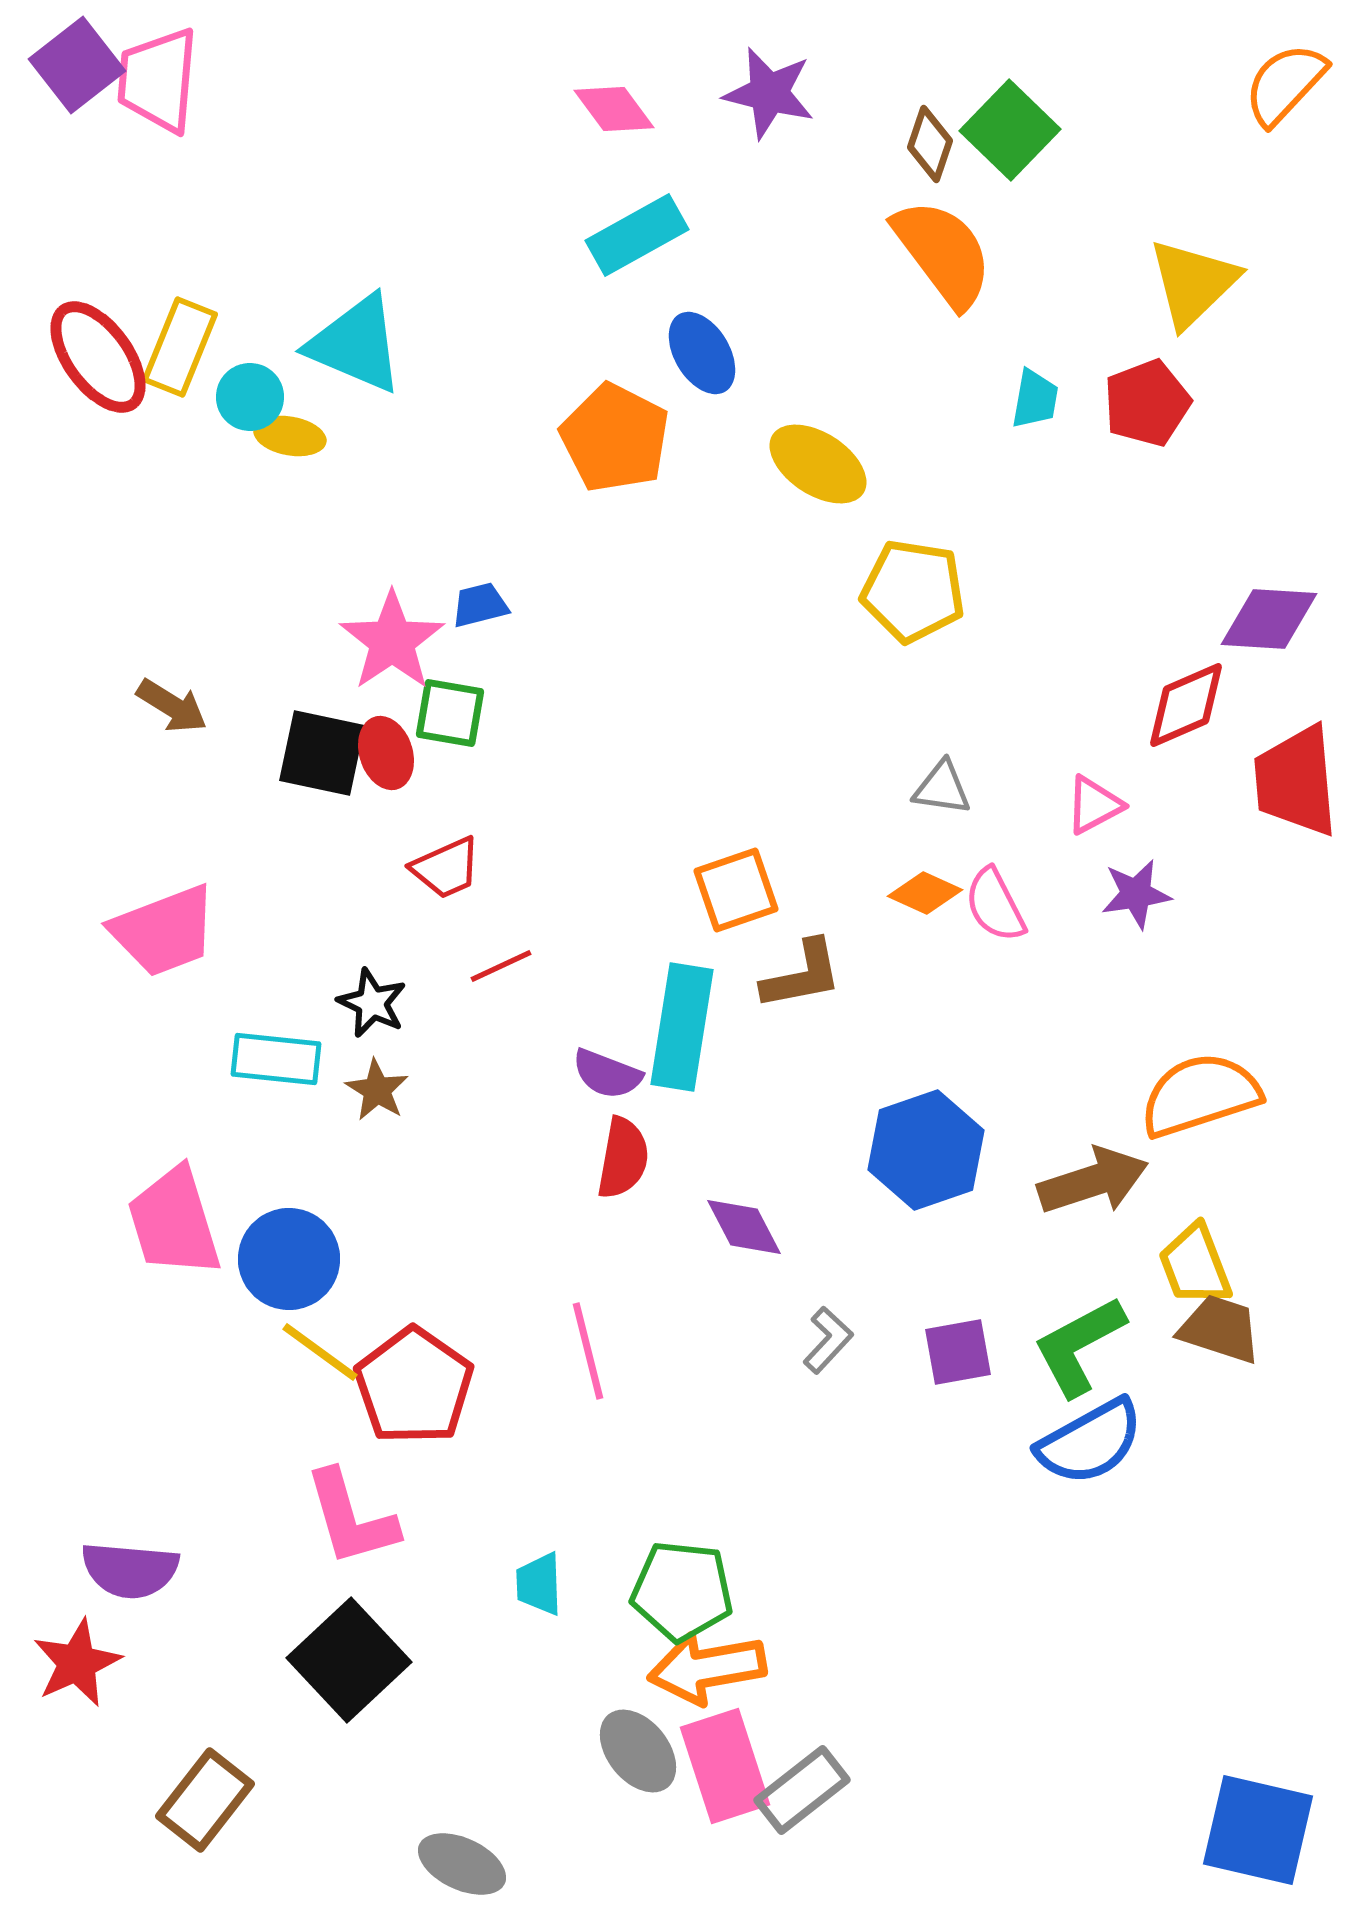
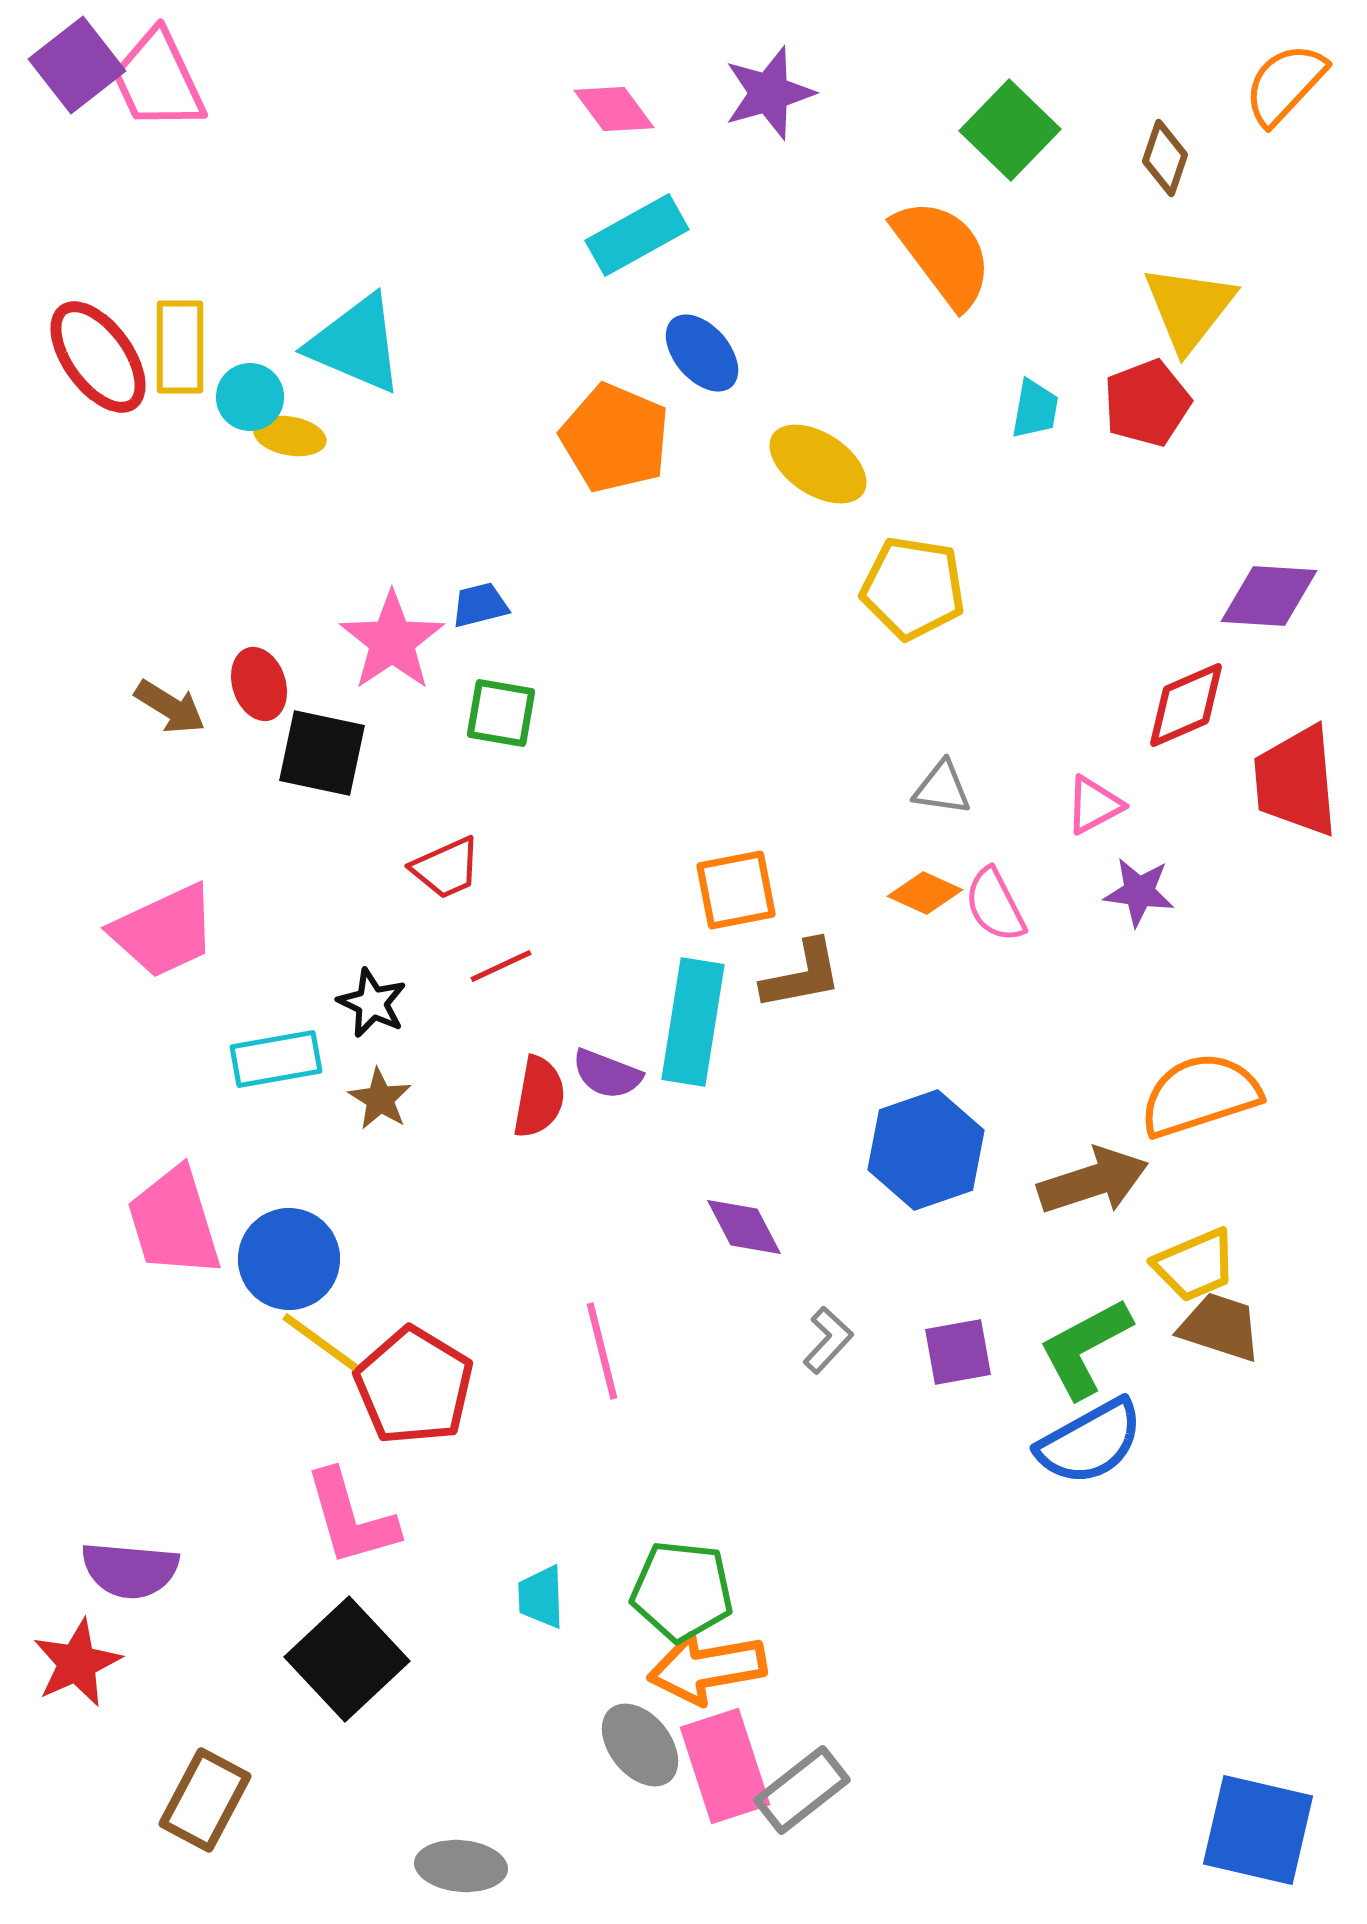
pink trapezoid at (158, 80): rotated 30 degrees counterclockwise
purple star at (769, 93): rotated 30 degrees counterclockwise
brown diamond at (930, 144): moved 235 px right, 14 px down
yellow triangle at (1193, 283): moved 4 px left, 25 px down; rotated 8 degrees counterclockwise
yellow rectangle at (180, 347): rotated 22 degrees counterclockwise
blue ellipse at (702, 353): rotated 10 degrees counterclockwise
cyan trapezoid at (1035, 399): moved 10 px down
orange pentagon at (615, 438): rotated 4 degrees counterclockwise
yellow pentagon at (913, 591): moved 3 px up
purple diamond at (1269, 619): moved 23 px up
brown arrow at (172, 706): moved 2 px left, 1 px down
green square at (450, 713): moved 51 px right
red ellipse at (386, 753): moved 127 px left, 69 px up
orange square at (736, 890): rotated 8 degrees clockwise
purple star at (1136, 894): moved 3 px right, 2 px up; rotated 16 degrees clockwise
pink trapezoid at (164, 931): rotated 4 degrees counterclockwise
cyan rectangle at (682, 1027): moved 11 px right, 5 px up
cyan rectangle at (276, 1059): rotated 16 degrees counterclockwise
brown star at (377, 1090): moved 3 px right, 9 px down
red semicircle at (623, 1158): moved 84 px left, 61 px up
yellow trapezoid at (1195, 1265): rotated 92 degrees counterclockwise
brown trapezoid at (1220, 1329): moved 2 px up
green L-shape at (1079, 1346): moved 6 px right, 2 px down
pink line at (588, 1351): moved 14 px right
yellow line at (320, 1352): moved 10 px up
red pentagon at (414, 1386): rotated 4 degrees counterclockwise
cyan trapezoid at (539, 1584): moved 2 px right, 13 px down
black square at (349, 1660): moved 2 px left, 1 px up
gray ellipse at (638, 1751): moved 2 px right, 6 px up
brown rectangle at (205, 1800): rotated 10 degrees counterclockwise
gray ellipse at (462, 1864): moved 1 px left, 2 px down; rotated 20 degrees counterclockwise
